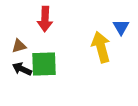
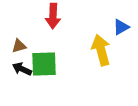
red arrow: moved 8 px right, 3 px up
blue triangle: rotated 30 degrees clockwise
yellow arrow: moved 3 px down
